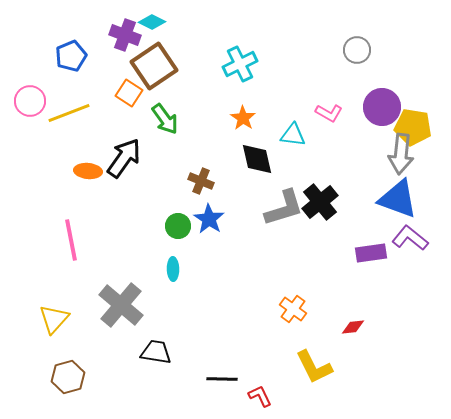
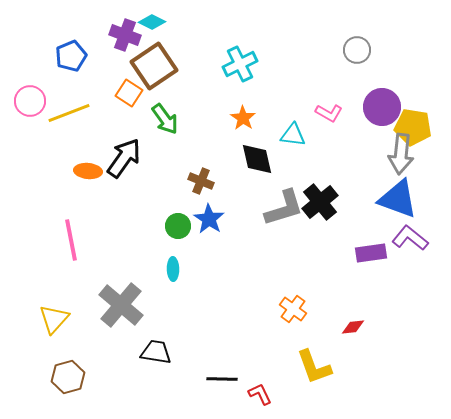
yellow L-shape: rotated 6 degrees clockwise
red L-shape: moved 2 px up
